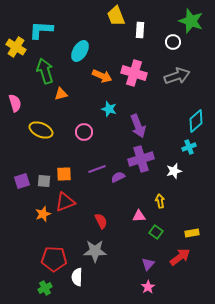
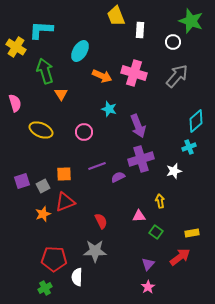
gray arrow: rotated 30 degrees counterclockwise
orange triangle: rotated 48 degrees counterclockwise
purple line: moved 3 px up
gray square: moved 1 px left, 5 px down; rotated 32 degrees counterclockwise
